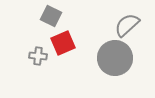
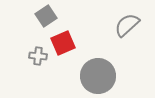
gray square: moved 5 px left; rotated 30 degrees clockwise
gray circle: moved 17 px left, 18 px down
